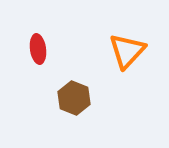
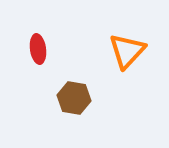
brown hexagon: rotated 12 degrees counterclockwise
